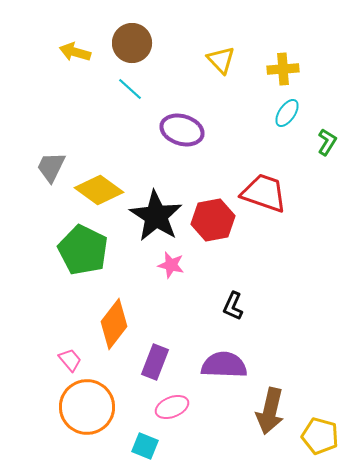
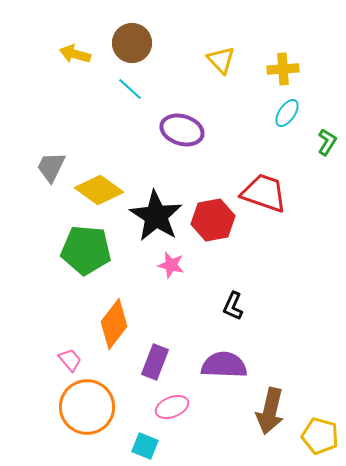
yellow arrow: moved 2 px down
green pentagon: moved 3 px right; rotated 21 degrees counterclockwise
